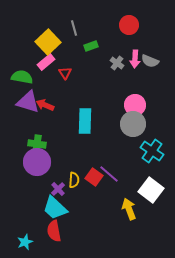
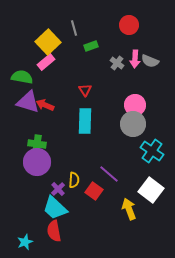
red triangle: moved 20 px right, 17 px down
red square: moved 14 px down
